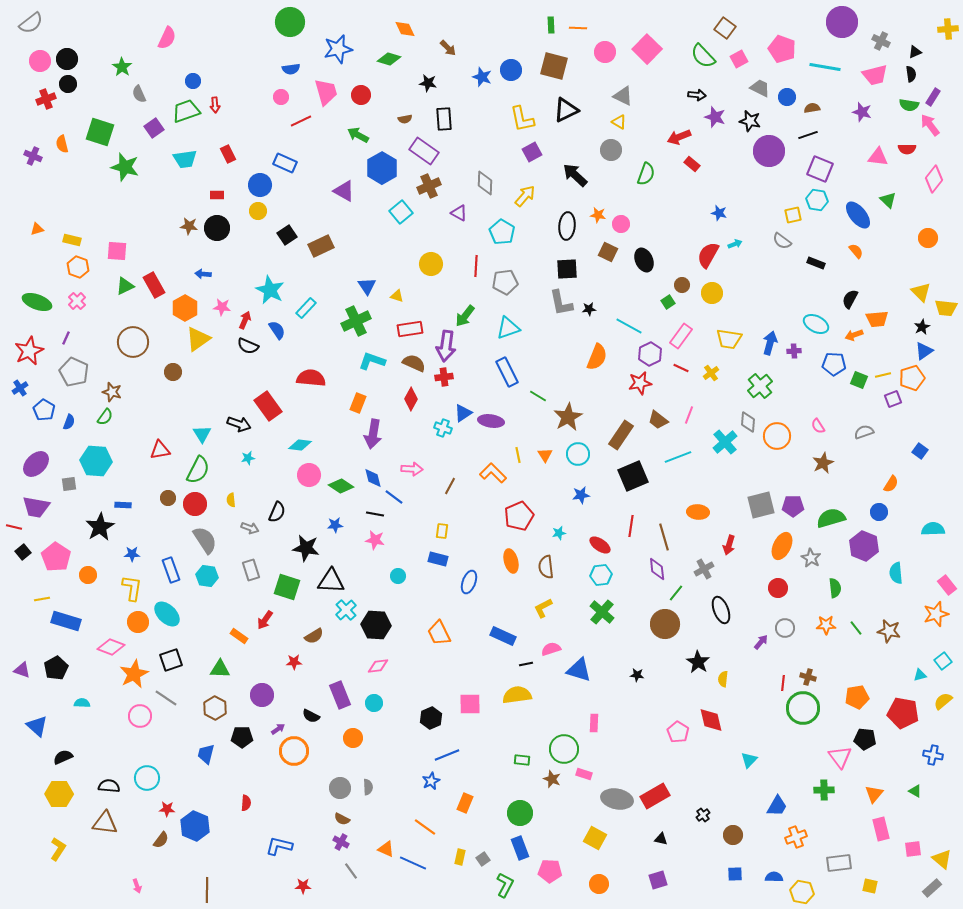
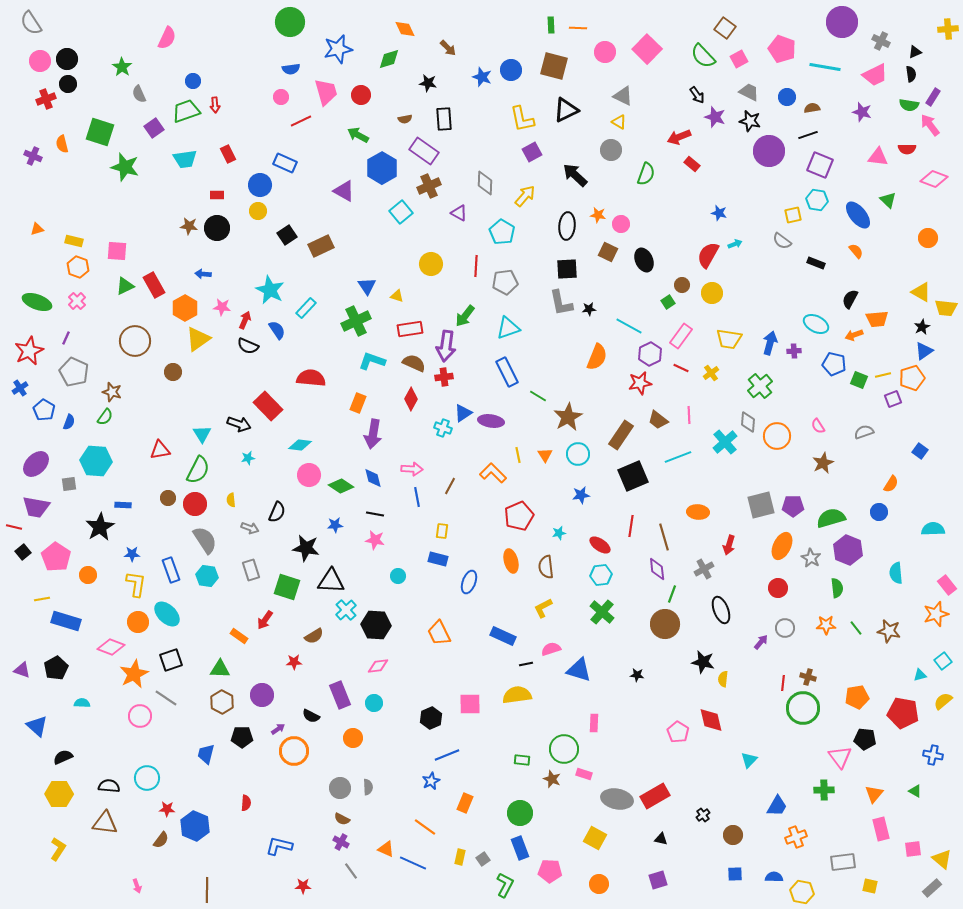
gray semicircle at (31, 23): rotated 95 degrees clockwise
green diamond at (389, 59): rotated 35 degrees counterclockwise
pink trapezoid at (875, 75): rotated 12 degrees counterclockwise
gray trapezoid at (760, 88): moved 11 px left, 4 px down
black arrow at (697, 95): rotated 48 degrees clockwise
purple square at (820, 169): moved 4 px up
pink diamond at (934, 179): rotated 72 degrees clockwise
yellow rectangle at (72, 240): moved 2 px right, 1 px down
yellow triangle at (921, 292): rotated 15 degrees counterclockwise
brown circle at (133, 342): moved 2 px right, 1 px up
blue pentagon at (834, 364): rotated 10 degrees clockwise
red rectangle at (268, 406): rotated 8 degrees counterclockwise
pink line at (689, 415): rotated 24 degrees counterclockwise
blue line at (394, 497): moved 23 px right; rotated 42 degrees clockwise
purple hexagon at (864, 546): moved 16 px left, 4 px down
yellow L-shape at (132, 588): moved 4 px right, 4 px up
green semicircle at (835, 588): moved 2 px right
green line at (676, 593): moved 4 px left, 1 px down; rotated 18 degrees counterclockwise
black star at (698, 662): moved 5 px right; rotated 20 degrees counterclockwise
brown hexagon at (215, 708): moved 7 px right, 6 px up
gray rectangle at (839, 863): moved 4 px right, 1 px up
